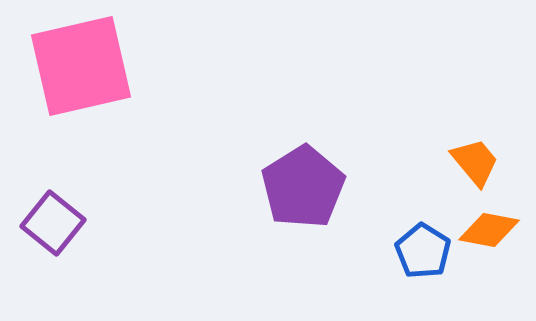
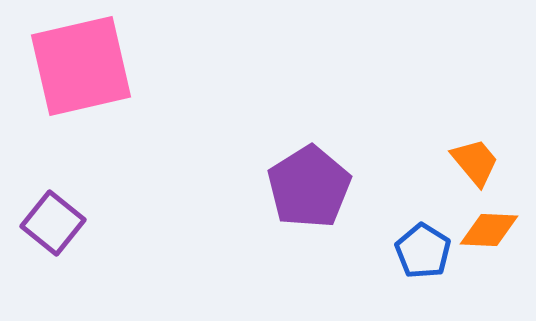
purple pentagon: moved 6 px right
orange diamond: rotated 8 degrees counterclockwise
